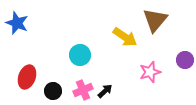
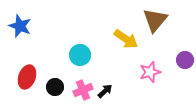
blue star: moved 3 px right, 3 px down
yellow arrow: moved 1 px right, 2 px down
black circle: moved 2 px right, 4 px up
